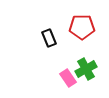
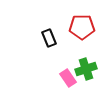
green cross: rotated 10 degrees clockwise
